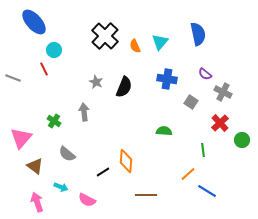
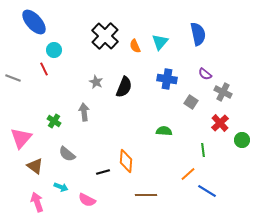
black line: rotated 16 degrees clockwise
